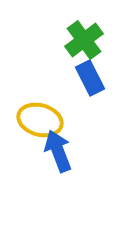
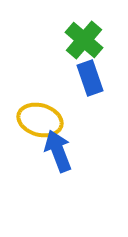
green cross: rotated 12 degrees counterclockwise
blue rectangle: rotated 8 degrees clockwise
